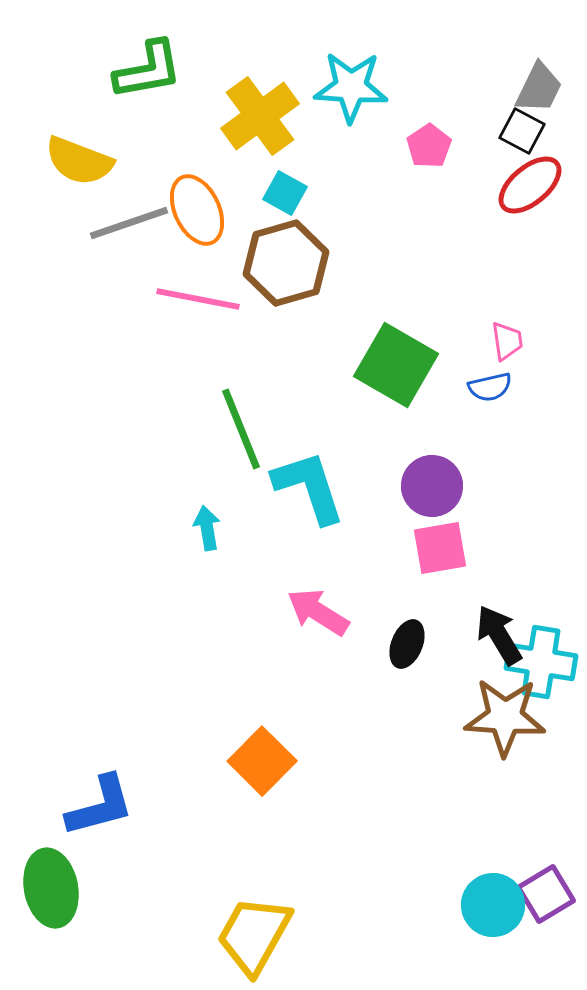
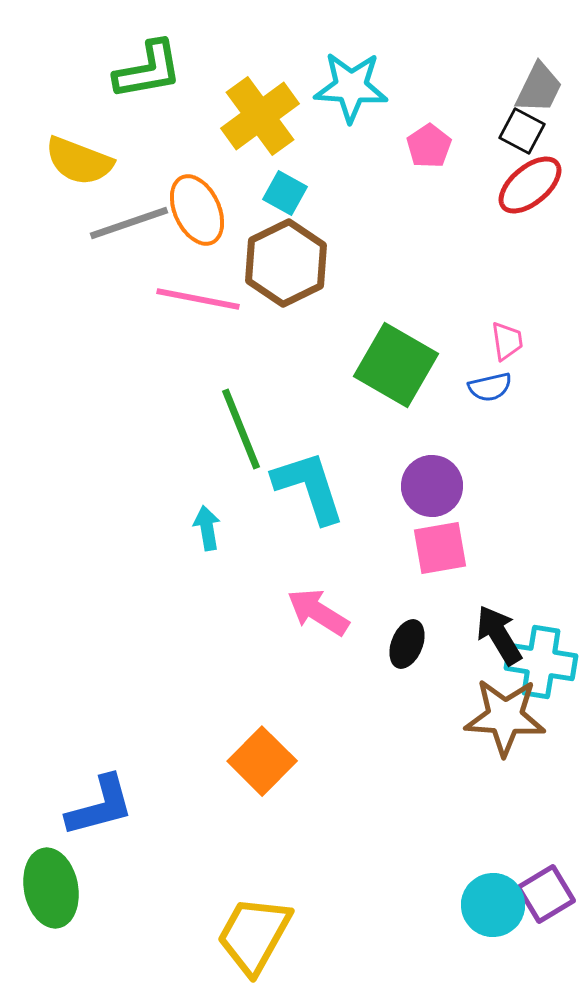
brown hexagon: rotated 10 degrees counterclockwise
